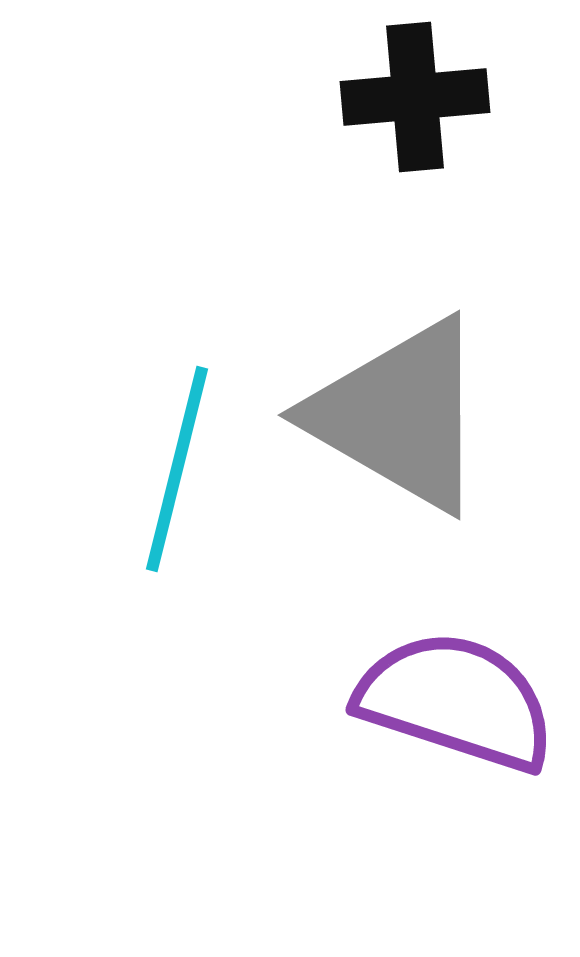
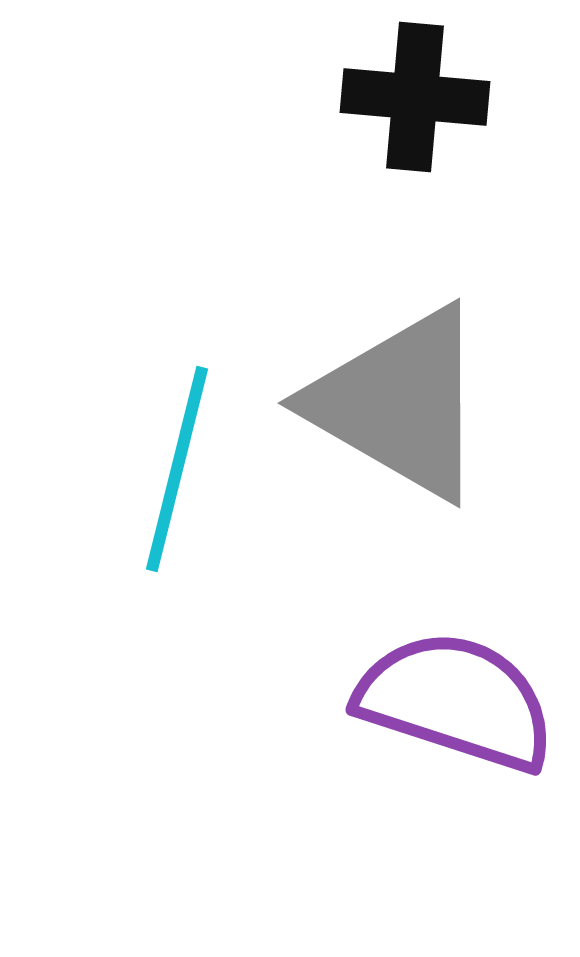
black cross: rotated 10 degrees clockwise
gray triangle: moved 12 px up
